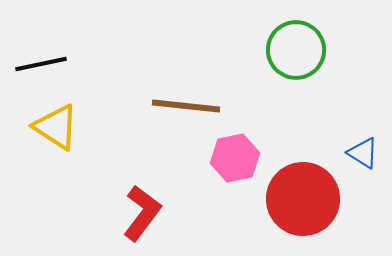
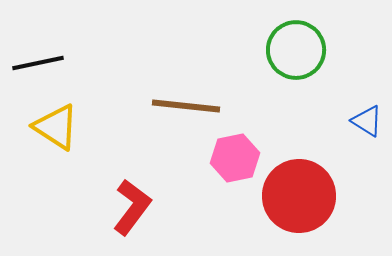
black line: moved 3 px left, 1 px up
blue triangle: moved 4 px right, 32 px up
red circle: moved 4 px left, 3 px up
red L-shape: moved 10 px left, 6 px up
